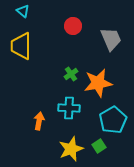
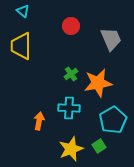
red circle: moved 2 px left
